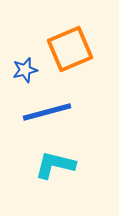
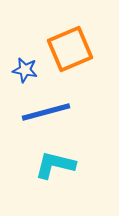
blue star: rotated 25 degrees clockwise
blue line: moved 1 px left
